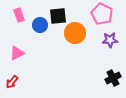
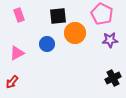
blue circle: moved 7 px right, 19 px down
